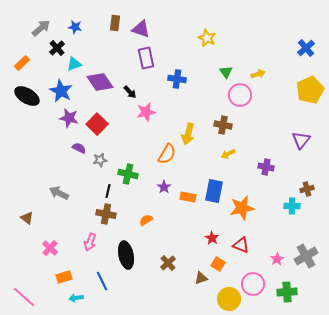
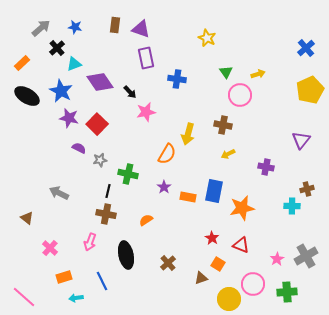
brown rectangle at (115, 23): moved 2 px down
